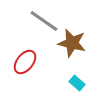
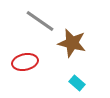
gray line: moved 4 px left
red ellipse: rotated 40 degrees clockwise
